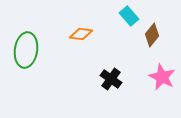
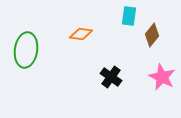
cyan rectangle: rotated 48 degrees clockwise
black cross: moved 2 px up
